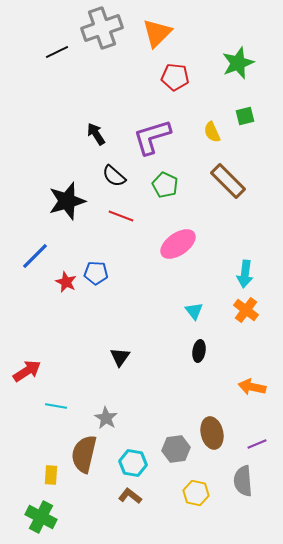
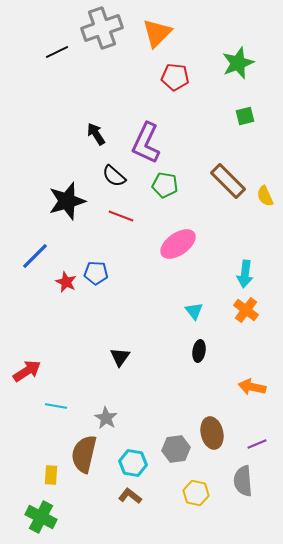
yellow semicircle: moved 53 px right, 64 px down
purple L-shape: moved 6 px left, 6 px down; rotated 48 degrees counterclockwise
green pentagon: rotated 15 degrees counterclockwise
